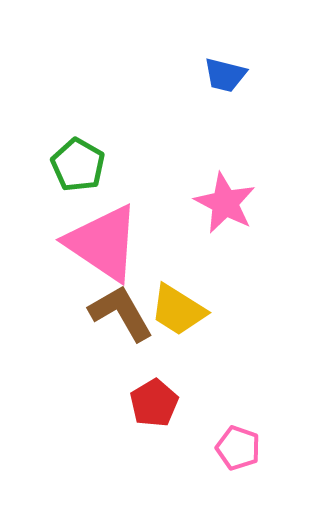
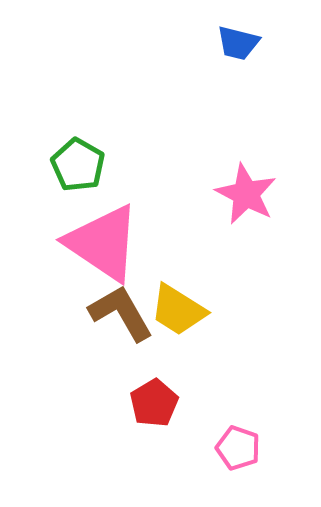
blue trapezoid: moved 13 px right, 32 px up
pink star: moved 21 px right, 9 px up
